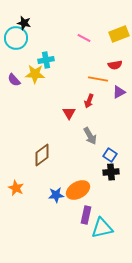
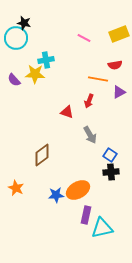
red triangle: moved 2 px left, 1 px up; rotated 40 degrees counterclockwise
gray arrow: moved 1 px up
